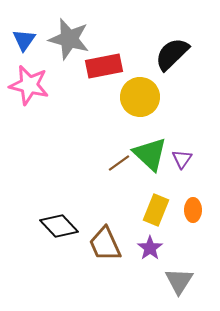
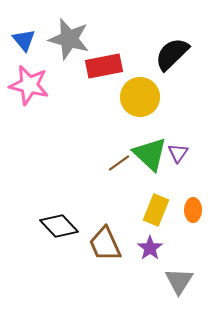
blue triangle: rotated 15 degrees counterclockwise
purple triangle: moved 4 px left, 6 px up
